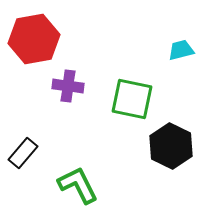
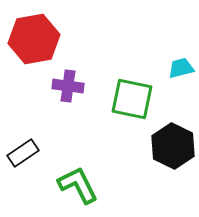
cyan trapezoid: moved 18 px down
black hexagon: moved 2 px right
black rectangle: rotated 16 degrees clockwise
